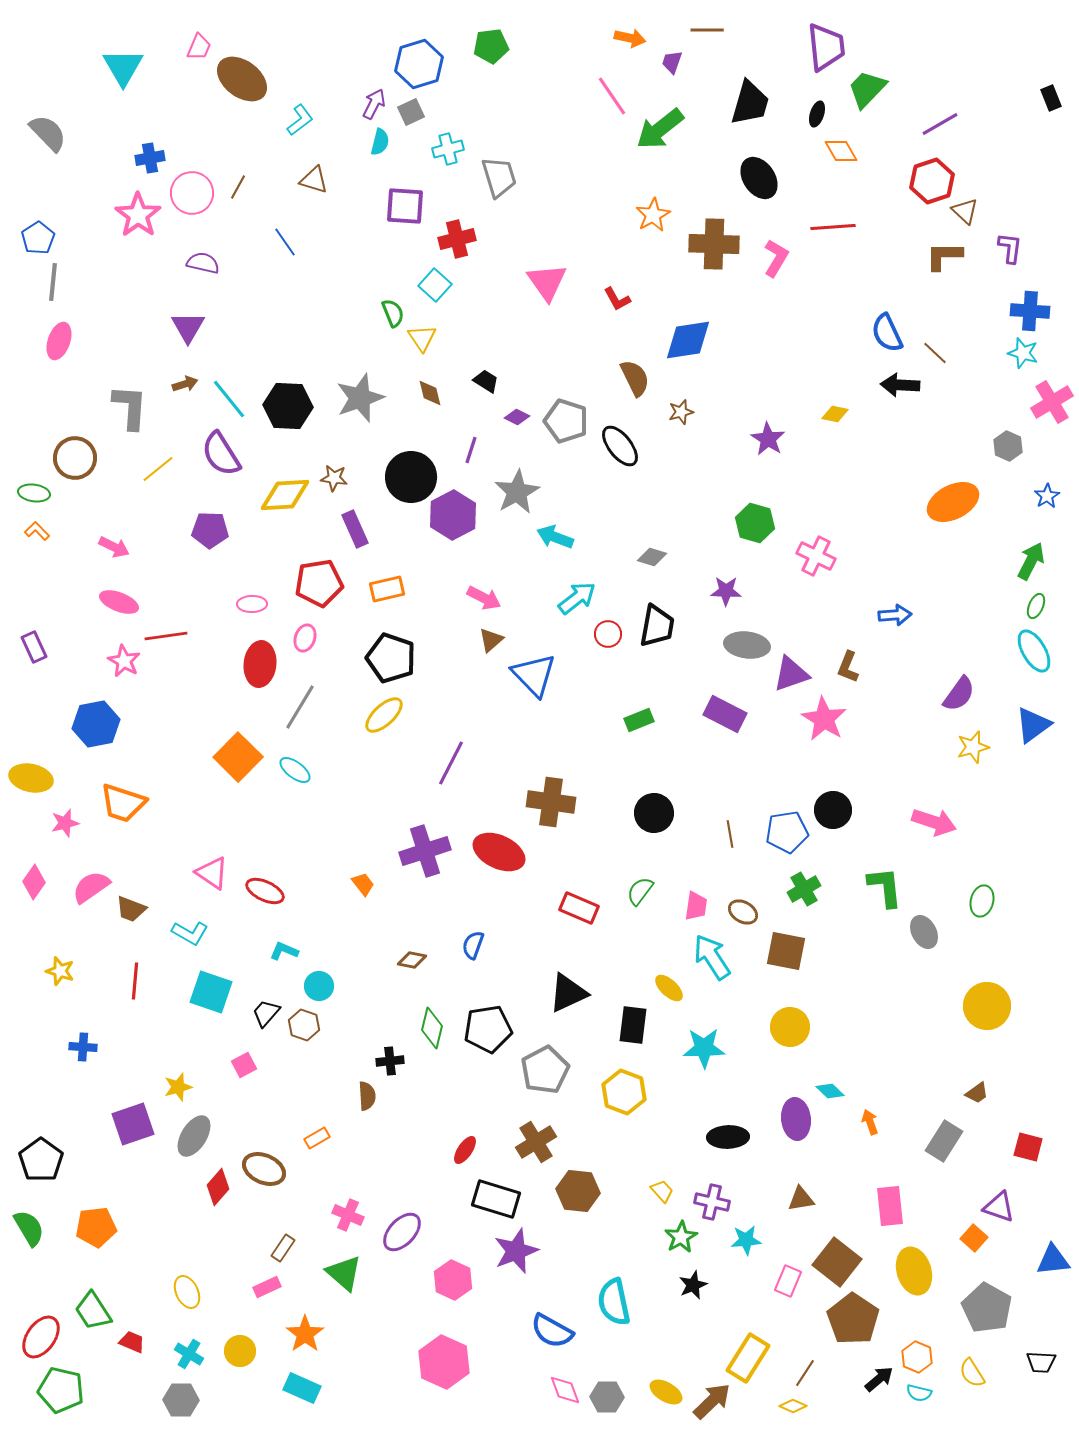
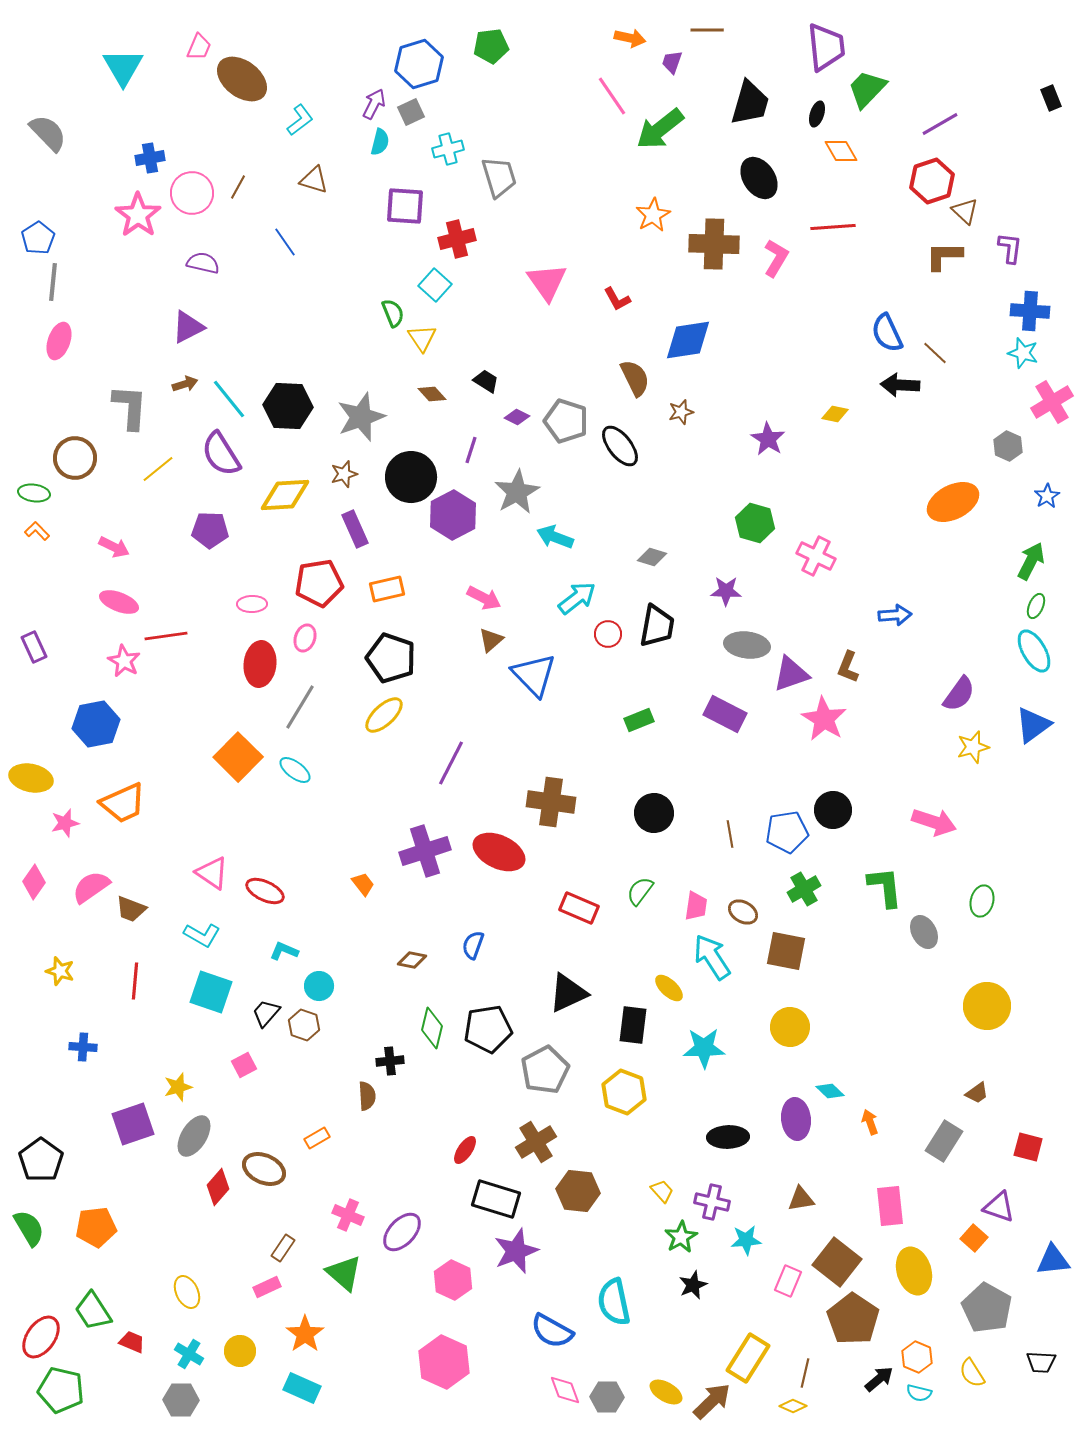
purple triangle at (188, 327): rotated 33 degrees clockwise
brown diamond at (430, 393): moved 2 px right, 1 px down; rotated 28 degrees counterclockwise
gray star at (360, 398): moved 1 px right, 19 px down
brown star at (334, 478): moved 10 px right, 4 px up; rotated 24 degrees counterclockwise
orange trapezoid at (123, 803): rotated 42 degrees counterclockwise
cyan L-shape at (190, 933): moved 12 px right, 2 px down
brown line at (805, 1373): rotated 20 degrees counterclockwise
